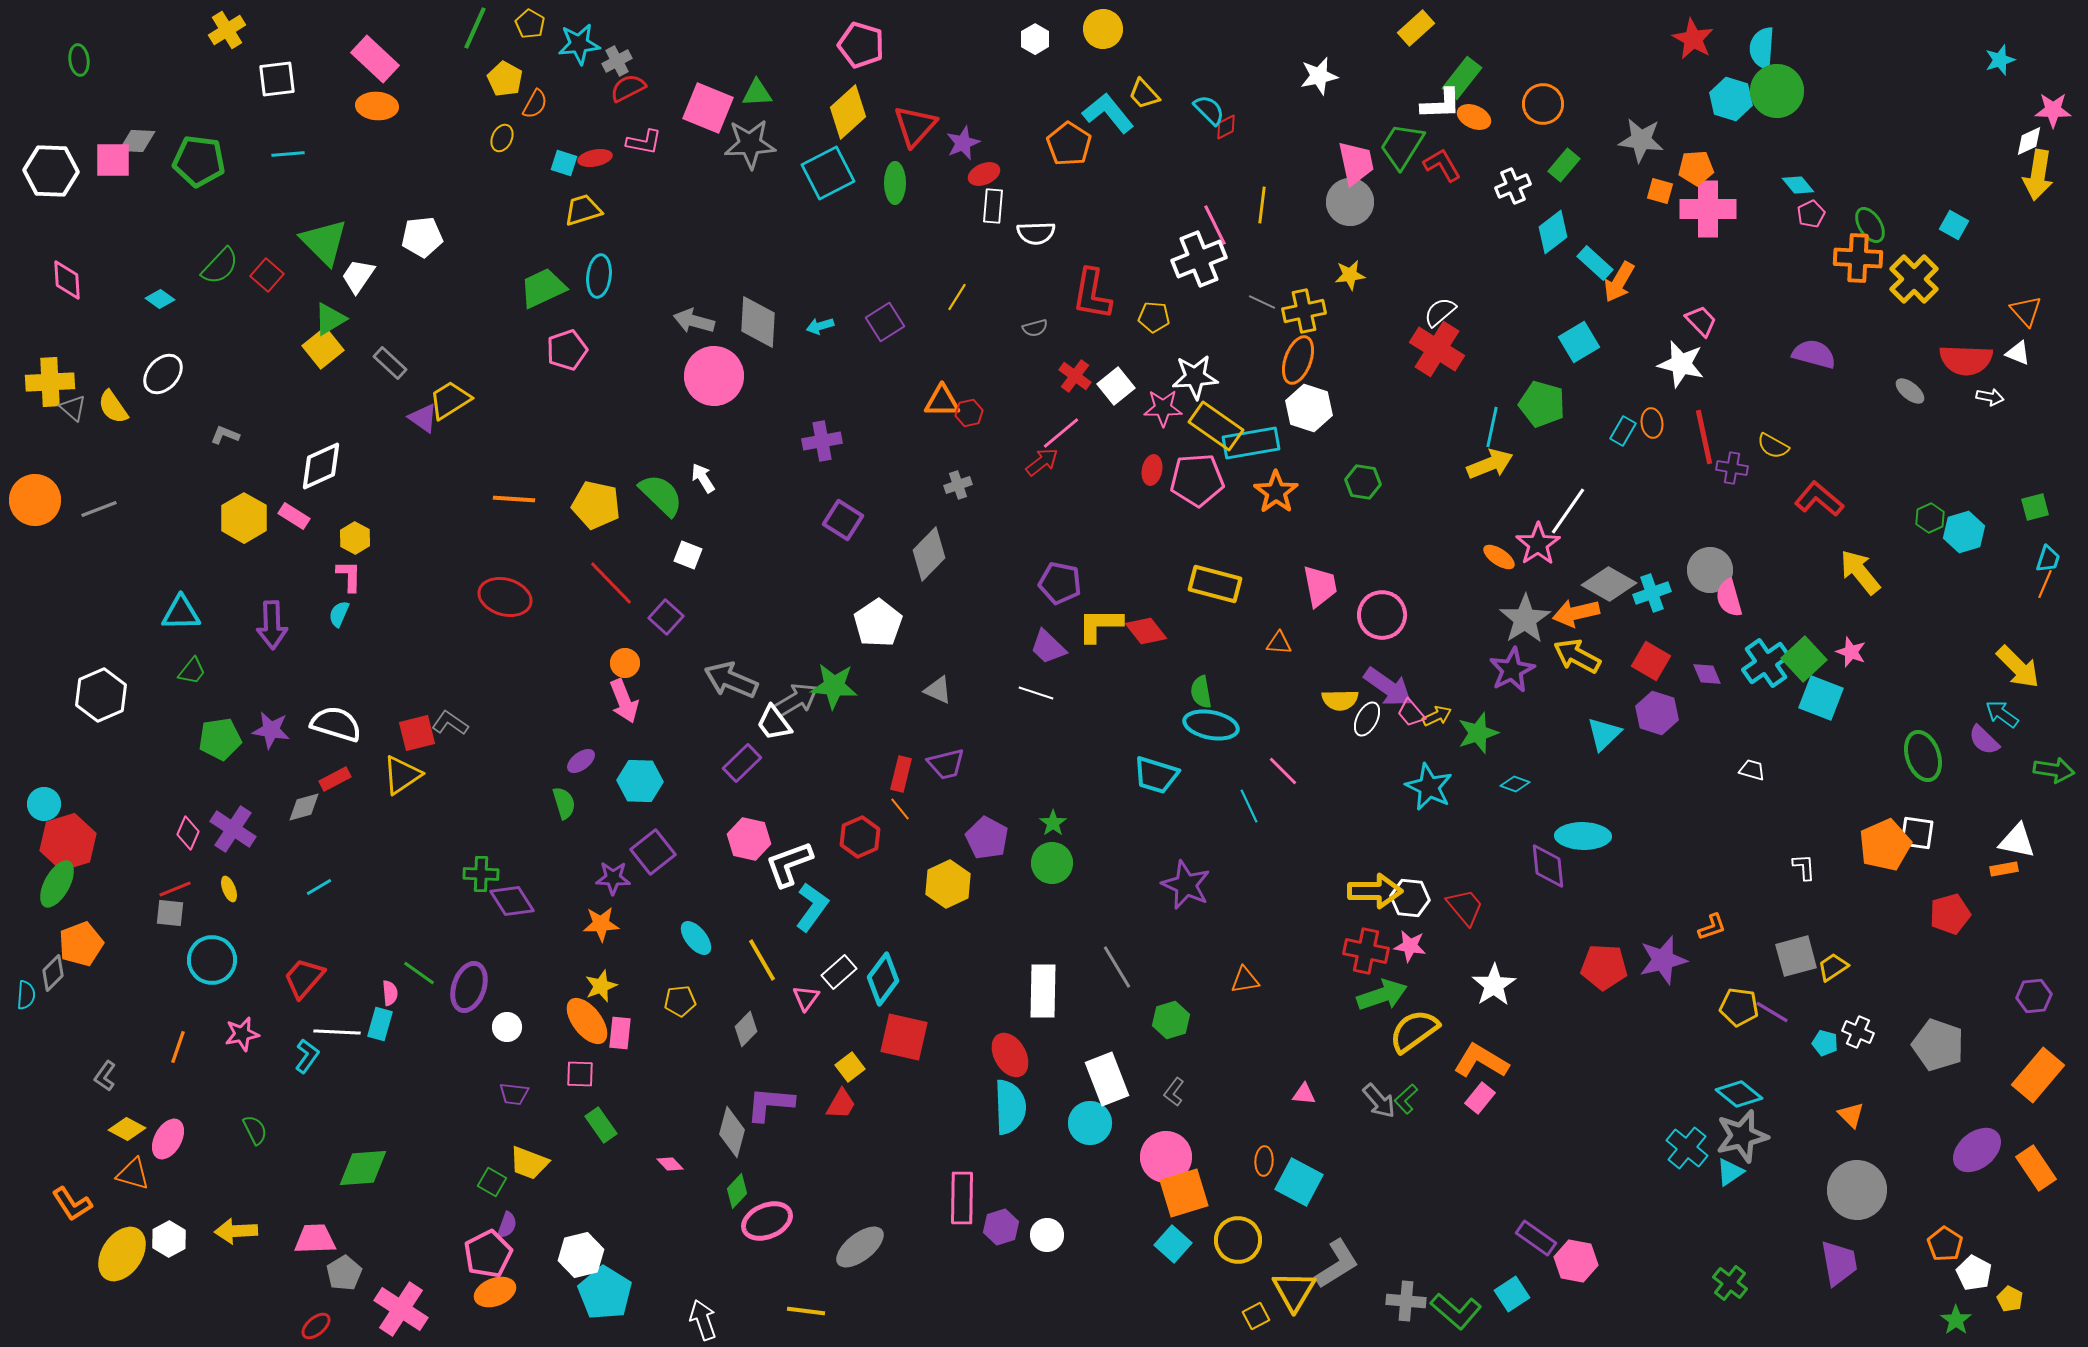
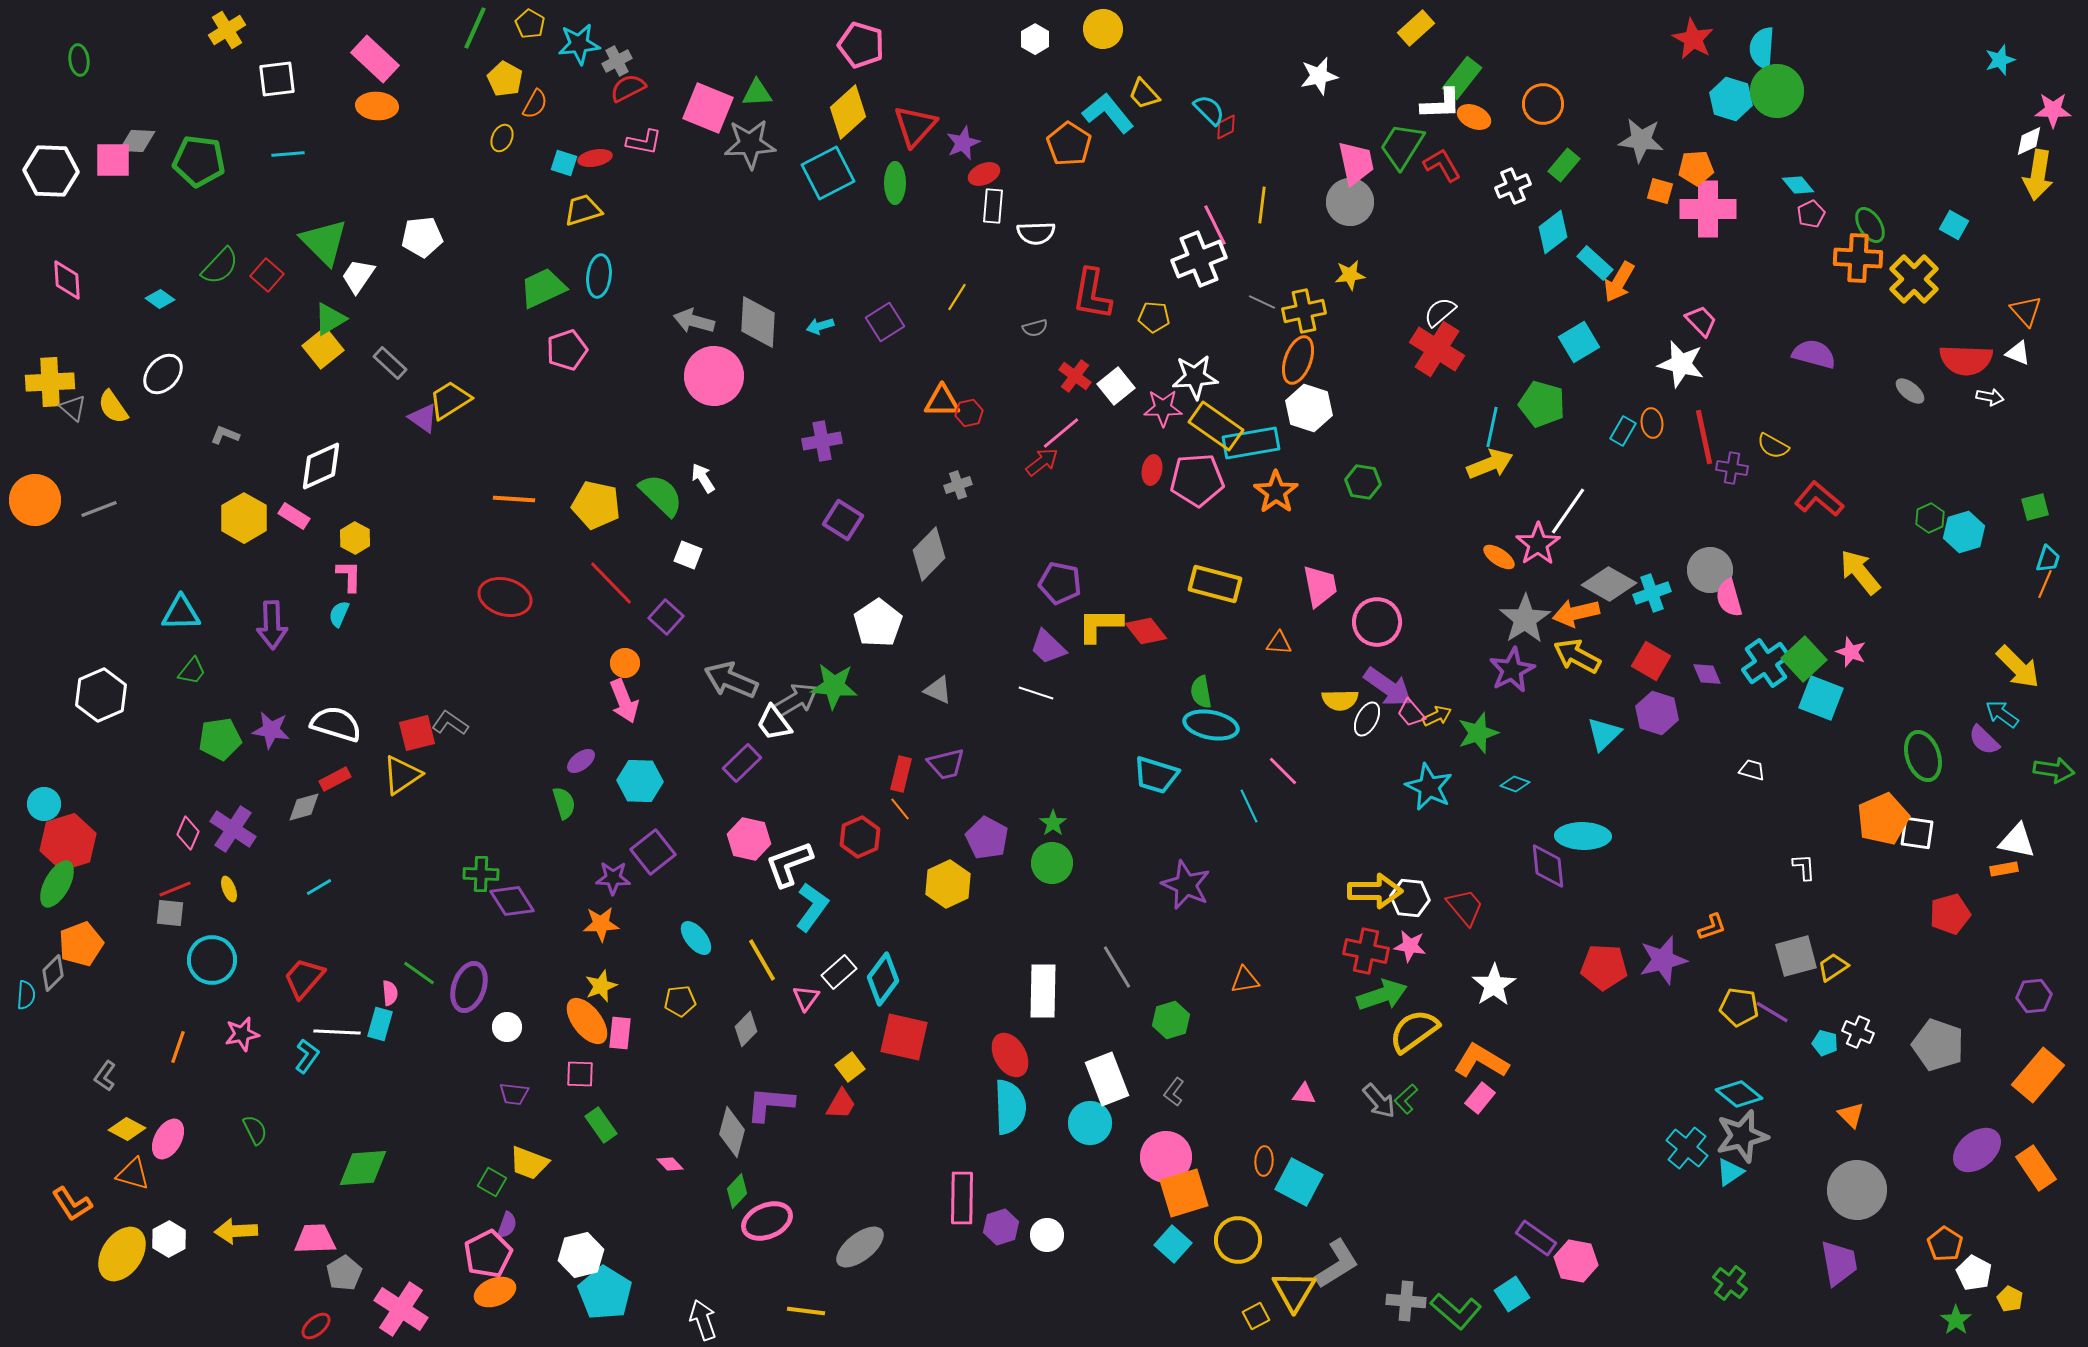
pink circle at (1382, 615): moved 5 px left, 7 px down
orange pentagon at (1885, 845): moved 2 px left, 26 px up
